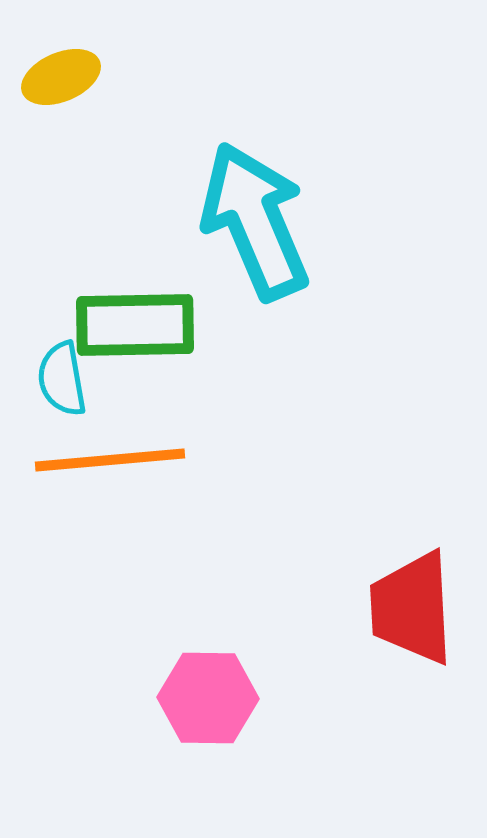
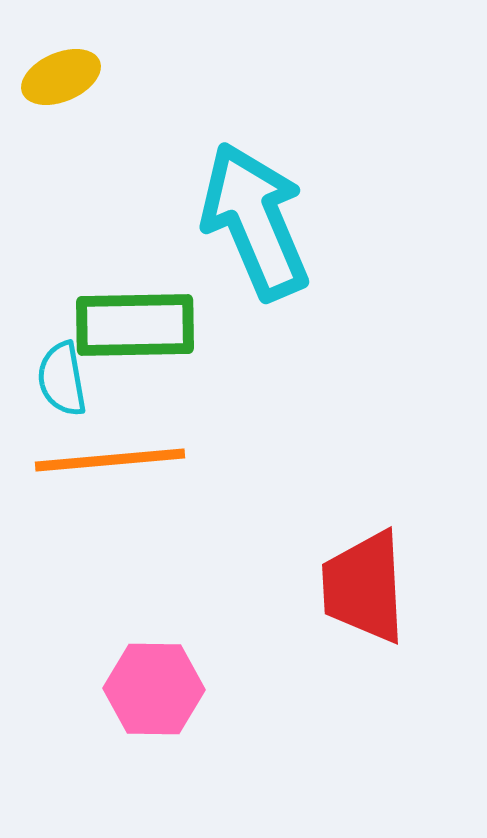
red trapezoid: moved 48 px left, 21 px up
pink hexagon: moved 54 px left, 9 px up
